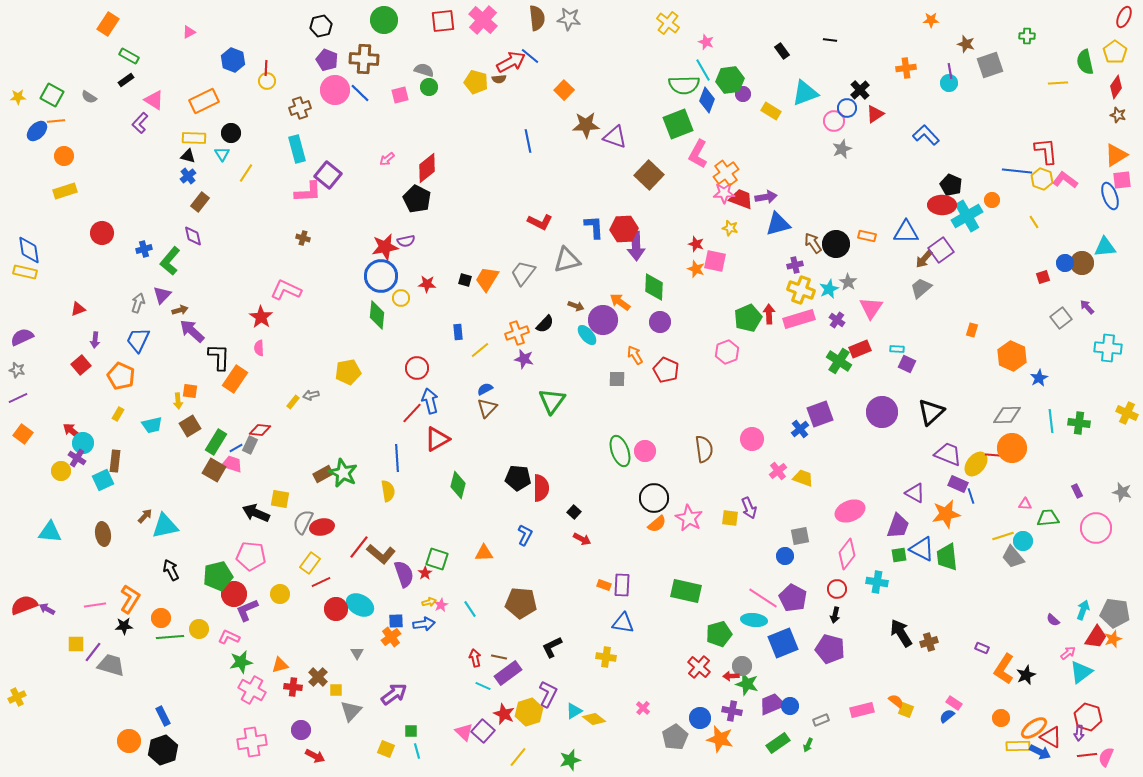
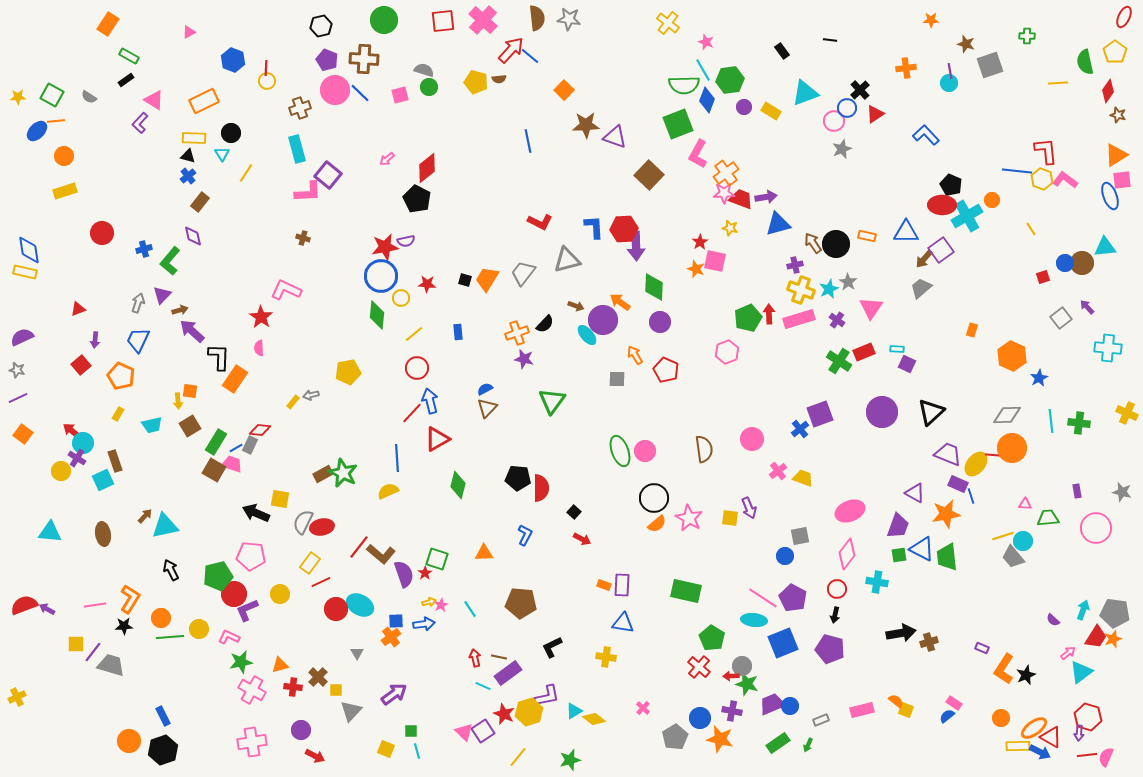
red arrow at (511, 62): moved 12 px up; rotated 20 degrees counterclockwise
red diamond at (1116, 87): moved 8 px left, 4 px down
purple circle at (743, 94): moved 1 px right, 13 px down
yellow line at (1034, 222): moved 3 px left, 7 px down
red star at (696, 244): moved 4 px right, 2 px up; rotated 21 degrees clockwise
red rectangle at (860, 349): moved 4 px right, 3 px down
yellow line at (480, 350): moved 66 px left, 16 px up
brown rectangle at (115, 461): rotated 25 degrees counterclockwise
yellow semicircle at (388, 491): rotated 105 degrees counterclockwise
purple rectangle at (1077, 491): rotated 16 degrees clockwise
black arrow at (901, 633): rotated 112 degrees clockwise
green pentagon at (719, 634): moved 7 px left, 4 px down; rotated 25 degrees counterclockwise
purple L-shape at (548, 694): moved 1 px left, 2 px down; rotated 52 degrees clockwise
purple square at (483, 731): rotated 15 degrees clockwise
